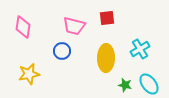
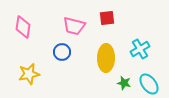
blue circle: moved 1 px down
green star: moved 1 px left, 2 px up
